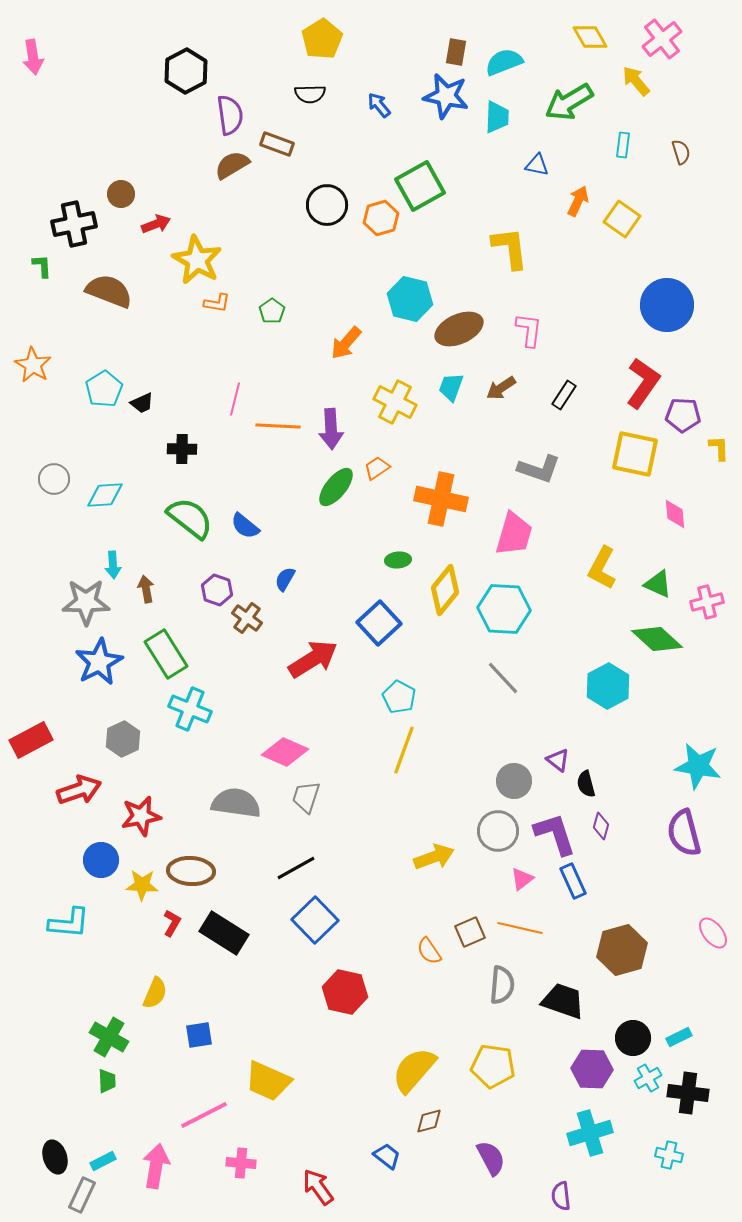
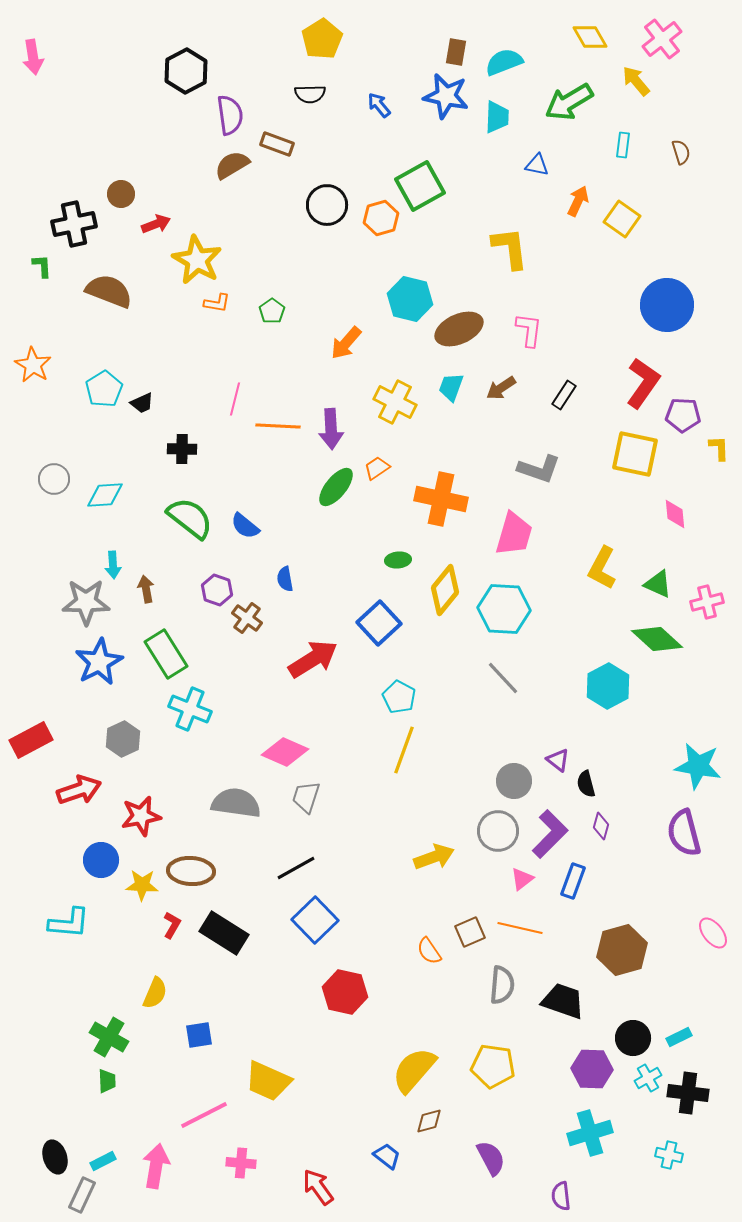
blue semicircle at (285, 579): rotated 40 degrees counterclockwise
purple L-shape at (555, 834): moved 5 px left; rotated 63 degrees clockwise
blue rectangle at (573, 881): rotated 44 degrees clockwise
red L-shape at (172, 923): moved 2 px down
